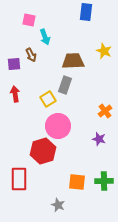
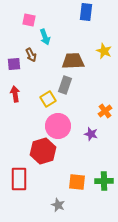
purple star: moved 8 px left, 5 px up
